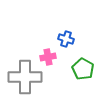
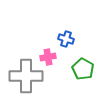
gray cross: moved 1 px right, 1 px up
